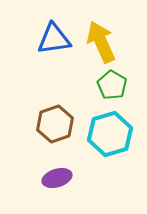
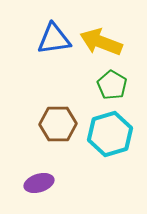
yellow arrow: rotated 45 degrees counterclockwise
brown hexagon: moved 3 px right; rotated 18 degrees clockwise
purple ellipse: moved 18 px left, 5 px down
